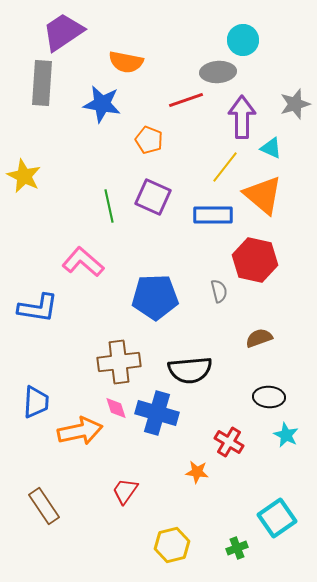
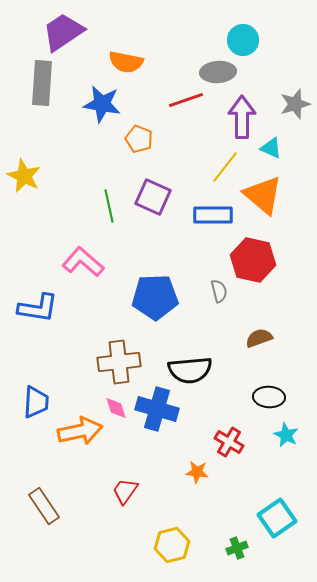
orange pentagon: moved 10 px left, 1 px up
red hexagon: moved 2 px left
blue cross: moved 4 px up
